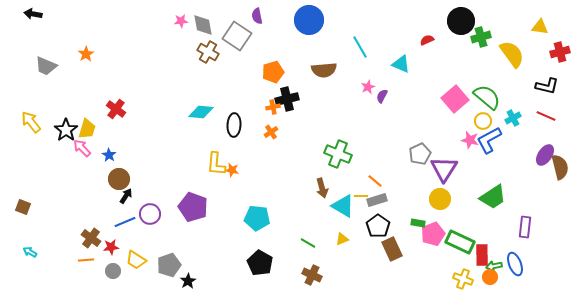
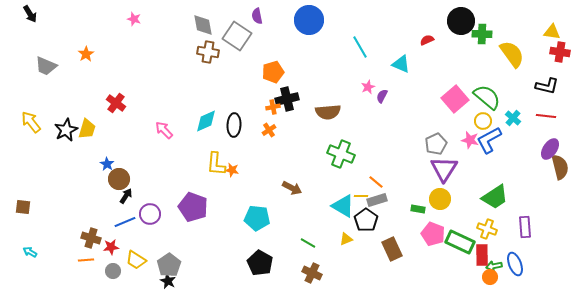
black arrow at (33, 14): moved 3 px left; rotated 132 degrees counterclockwise
pink star at (181, 21): moved 47 px left, 2 px up; rotated 24 degrees clockwise
yellow triangle at (540, 27): moved 12 px right, 5 px down
green cross at (481, 37): moved 1 px right, 3 px up; rotated 18 degrees clockwise
brown cross at (208, 52): rotated 20 degrees counterclockwise
red cross at (560, 52): rotated 24 degrees clockwise
brown semicircle at (324, 70): moved 4 px right, 42 px down
red cross at (116, 109): moved 6 px up
cyan diamond at (201, 112): moved 5 px right, 9 px down; rotated 30 degrees counterclockwise
red line at (546, 116): rotated 18 degrees counterclockwise
cyan cross at (513, 118): rotated 21 degrees counterclockwise
black star at (66, 130): rotated 10 degrees clockwise
orange cross at (271, 132): moved 2 px left, 2 px up
pink arrow at (82, 148): moved 82 px right, 18 px up
green cross at (338, 154): moved 3 px right
gray pentagon at (420, 154): moved 16 px right, 10 px up
blue star at (109, 155): moved 2 px left, 9 px down
purple ellipse at (545, 155): moved 5 px right, 6 px up
orange line at (375, 181): moved 1 px right, 1 px down
brown arrow at (322, 188): moved 30 px left; rotated 48 degrees counterclockwise
green trapezoid at (493, 197): moved 2 px right
brown square at (23, 207): rotated 14 degrees counterclockwise
green rectangle at (418, 223): moved 14 px up
black pentagon at (378, 226): moved 12 px left, 6 px up
purple rectangle at (525, 227): rotated 10 degrees counterclockwise
pink pentagon at (433, 234): rotated 30 degrees counterclockwise
brown cross at (91, 238): rotated 18 degrees counterclockwise
yellow triangle at (342, 239): moved 4 px right
gray pentagon at (169, 265): rotated 15 degrees counterclockwise
brown cross at (312, 275): moved 2 px up
yellow cross at (463, 279): moved 24 px right, 50 px up
black star at (188, 281): moved 20 px left; rotated 14 degrees counterclockwise
